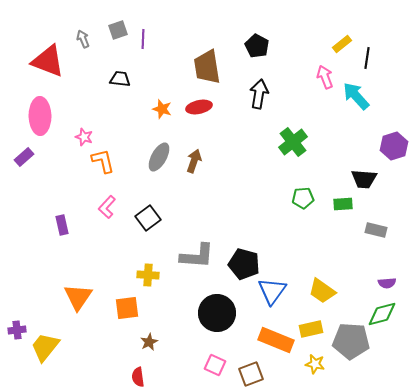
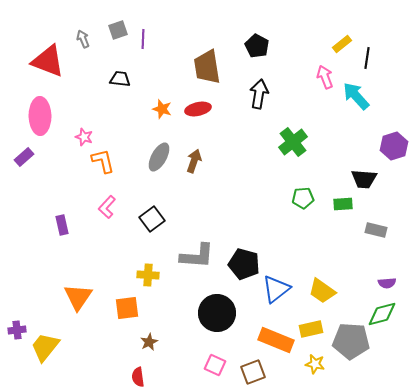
red ellipse at (199, 107): moved 1 px left, 2 px down
black square at (148, 218): moved 4 px right, 1 px down
blue triangle at (272, 291): moved 4 px right, 2 px up; rotated 16 degrees clockwise
brown square at (251, 374): moved 2 px right, 2 px up
